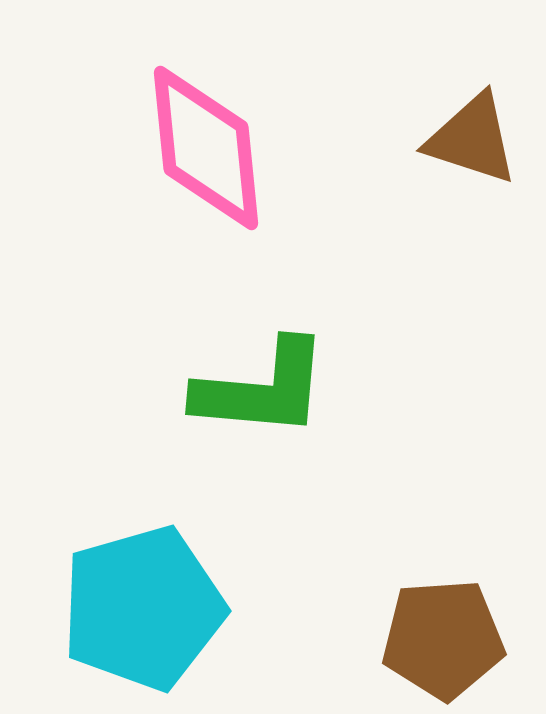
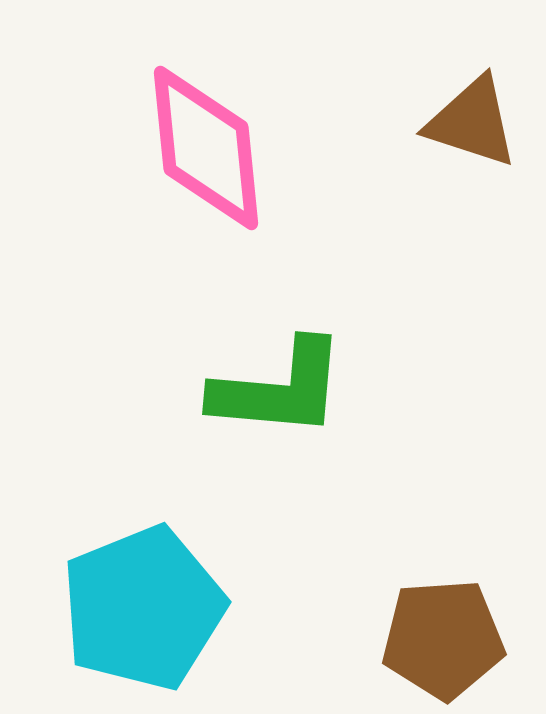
brown triangle: moved 17 px up
green L-shape: moved 17 px right
cyan pentagon: rotated 6 degrees counterclockwise
